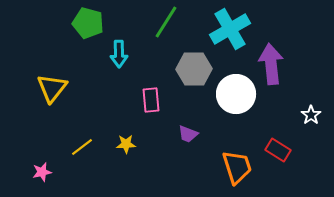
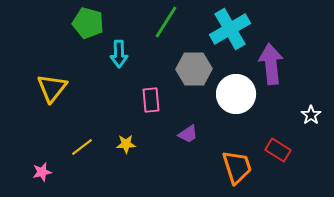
purple trapezoid: rotated 55 degrees counterclockwise
